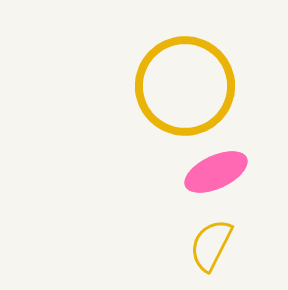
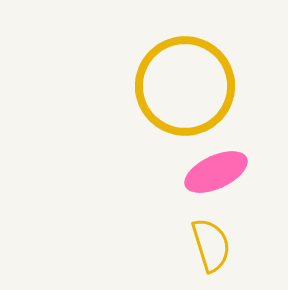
yellow semicircle: rotated 136 degrees clockwise
